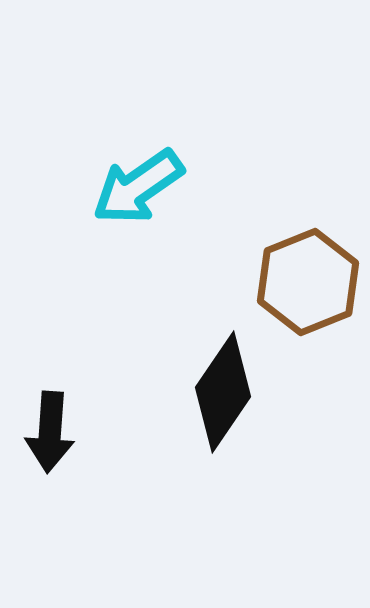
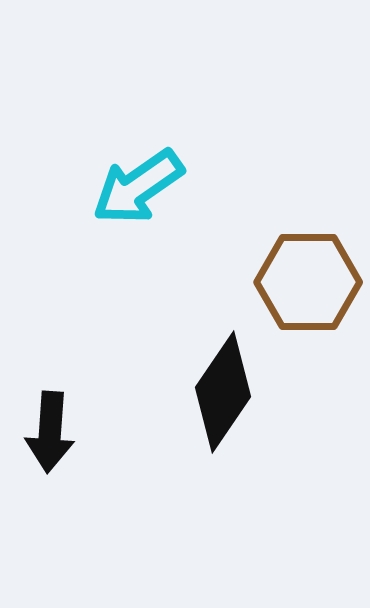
brown hexagon: rotated 22 degrees clockwise
